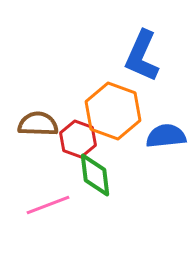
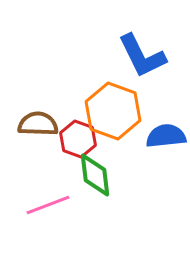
blue L-shape: rotated 50 degrees counterclockwise
